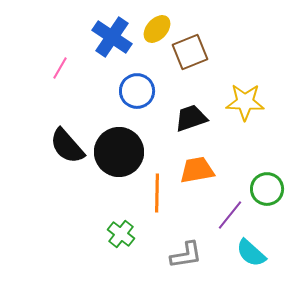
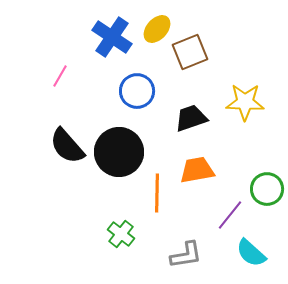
pink line: moved 8 px down
